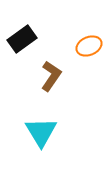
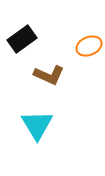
brown L-shape: moved 2 px left, 1 px up; rotated 80 degrees clockwise
cyan triangle: moved 4 px left, 7 px up
